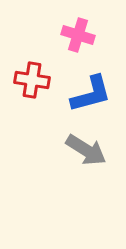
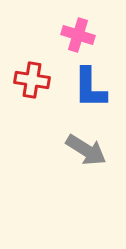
blue L-shape: moved 1 px left, 6 px up; rotated 105 degrees clockwise
